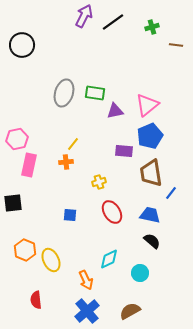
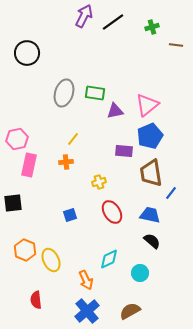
black circle: moved 5 px right, 8 px down
yellow line: moved 5 px up
blue square: rotated 24 degrees counterclockwise
